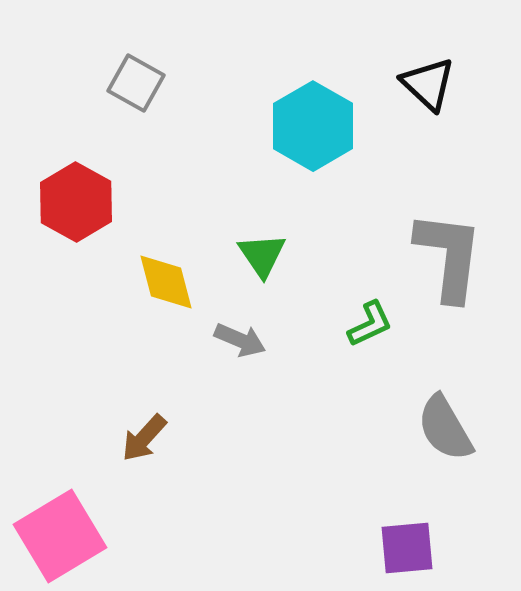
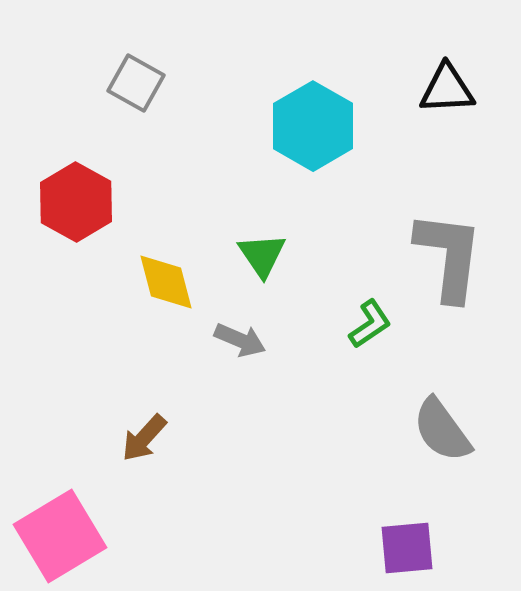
black triangle: moved 19 px right, 5 px down; rotated 46 degrees counterclockwise
green L-shape: rotated 9 degrees counterclockwise
gray semicircle: moved 3 px left, 2 px down; rotated 6 degrees counterclockwise
